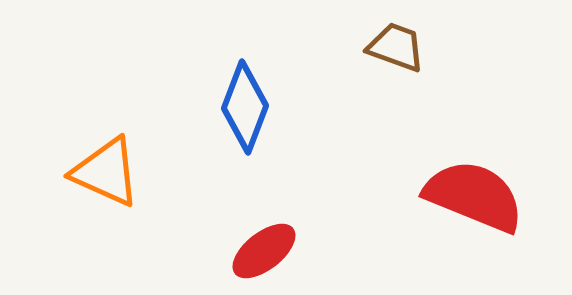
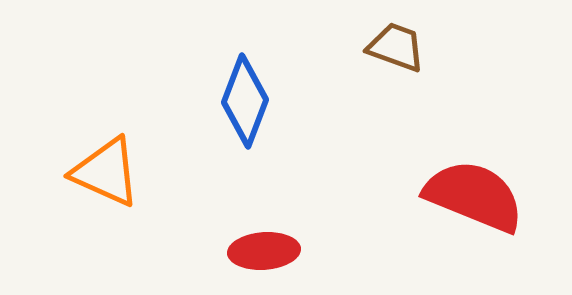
blue diamond: moved 6 px up
red ellipse: rotated 34 degrees clockwise
